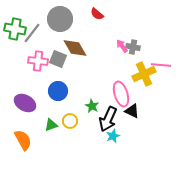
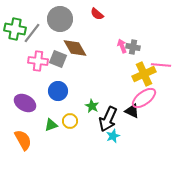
pink arrow: rotated 16 degrees clockwise
pink ellipse: moved 23 px right, 4 px down; rotated 70 degrees clockwise
